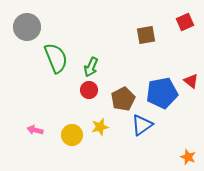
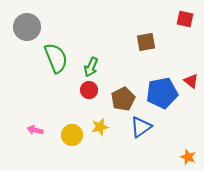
red square: moved 3 px up; rotated 36 degrees clockwise
brown square: moved 7 px down
blue triangle: moved 1 px left, 2 px down
